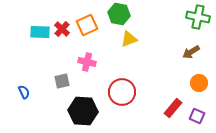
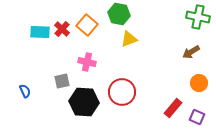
orange square: rotated 25 degrees counterclockwise
blue semicircle: moved 1 px right, 1 px up
black hexagon: moved 1 px right, 9 px up
purple square: moved 1 px down
